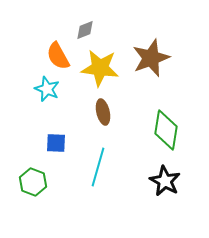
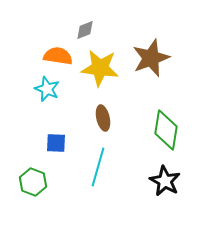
orange semicircle: rotated 128 degrees clockwise
brown ellipse: moved 6 px down
